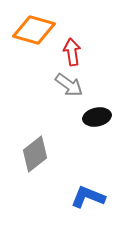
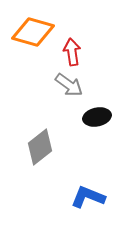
orange diamond: moved 1 px left, 2 px down
gray diamond: moved 5 px right, 7 px up
